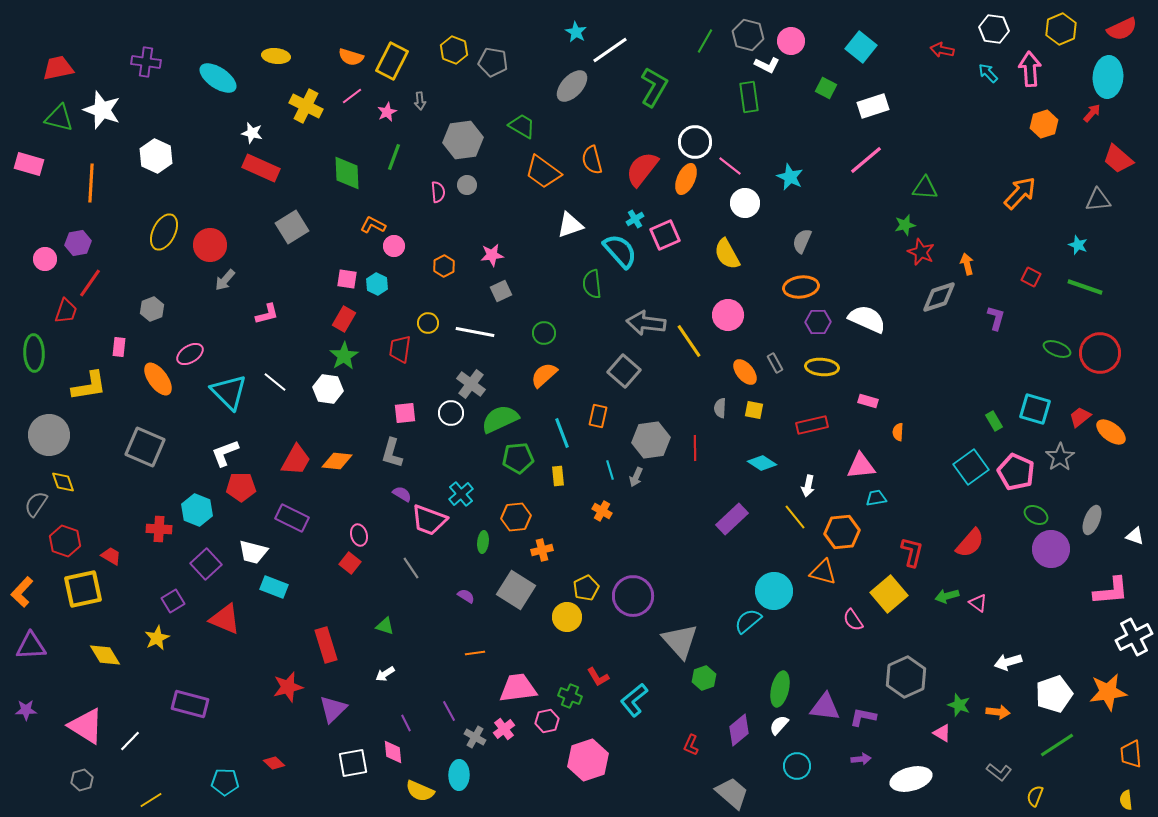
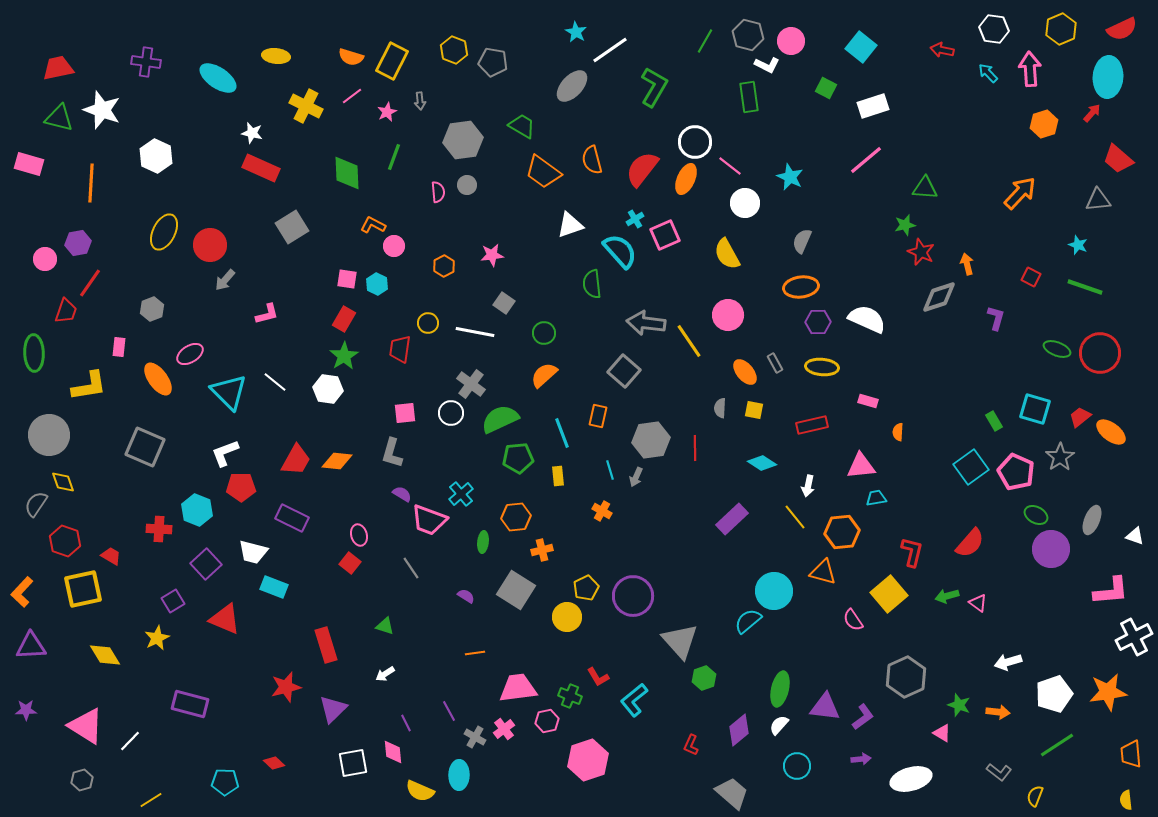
gray square at (501, 291): moved 3 px right, 12 px down; rotated 30 degrees counterclockwise
red star at (288, 687): moved 2 px left
purple L-shape at (863, 717): rotated 132 degrees clockwise
